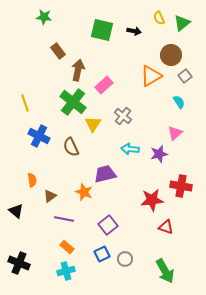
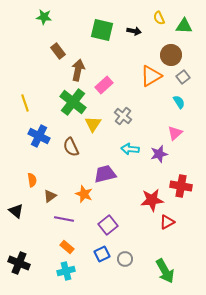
green triangle: moved 2 px right, 3 px down; rotated 42 degrees clockwise
gray square: moved 2 px left, 1 px down
orange star: moved 2 px down
red triangle: moved 1 px right, 5 px up; rotated 49 degrees counterclockwise
